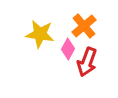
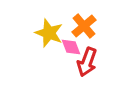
yellow star: moved 9 px right, 1 px up; rotated 12 degrees clockwise
pink diamond: moved 3 px right, 2 px up; rotated 50 degrees counterclockwise
